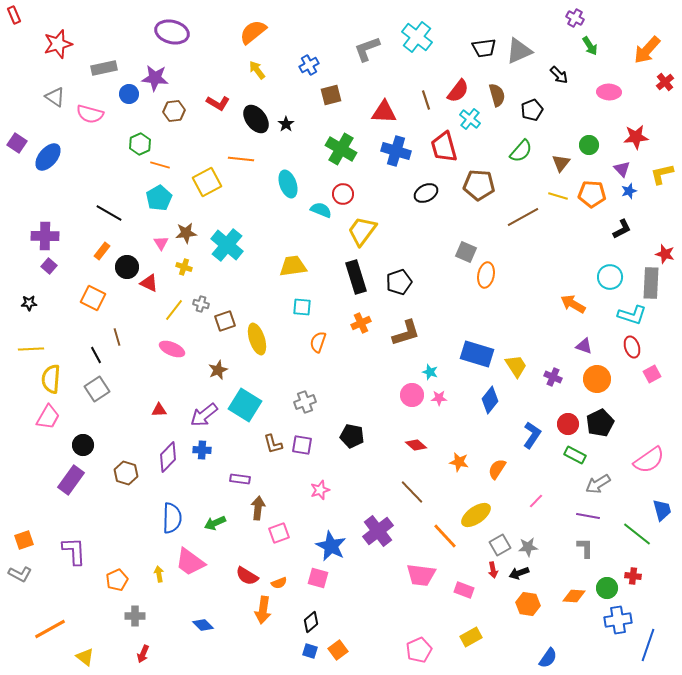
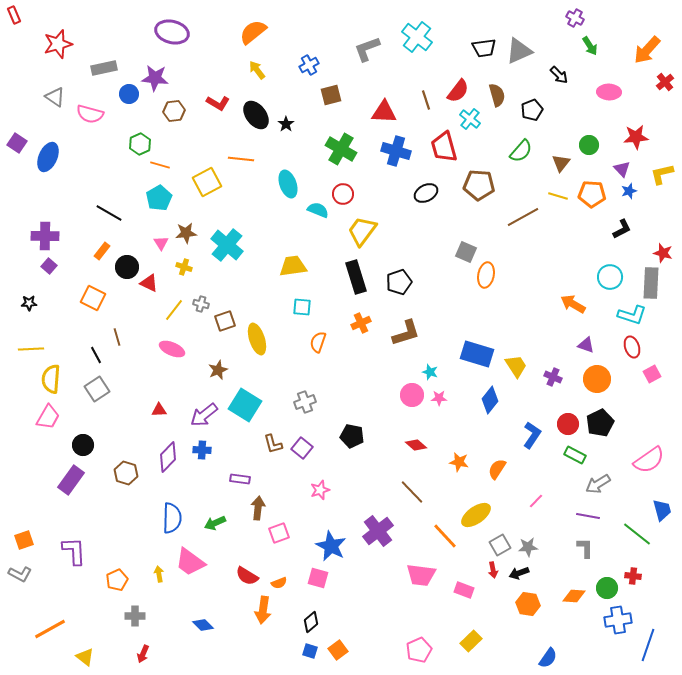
black ellipse at (256, 119): moved 4 px up
blue ellipse at (48, 157): rotated 16 degrees counterclockwise
cyan semicircle at (321, 210): moved 3 px left
red star at (665, 254): moved 2 px left, 1 px up
purple triangle at (584, 346): moved 2 px right, 1 px up
purple square at (302, 445): moved 3 px down; rotated 30 degrees clockwise
yellow rectangle at (471, 637): moved 4 px down; rotated 15 degrees counterclockwise
